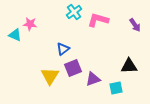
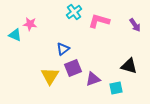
pink L-shape: moved 1 px right, 1 px down
black triangle: rotated 18 degrees clockwise
